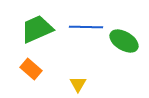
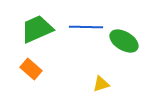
yellow triangle: moved 23 px right; rotated 42 degrees clockwise
